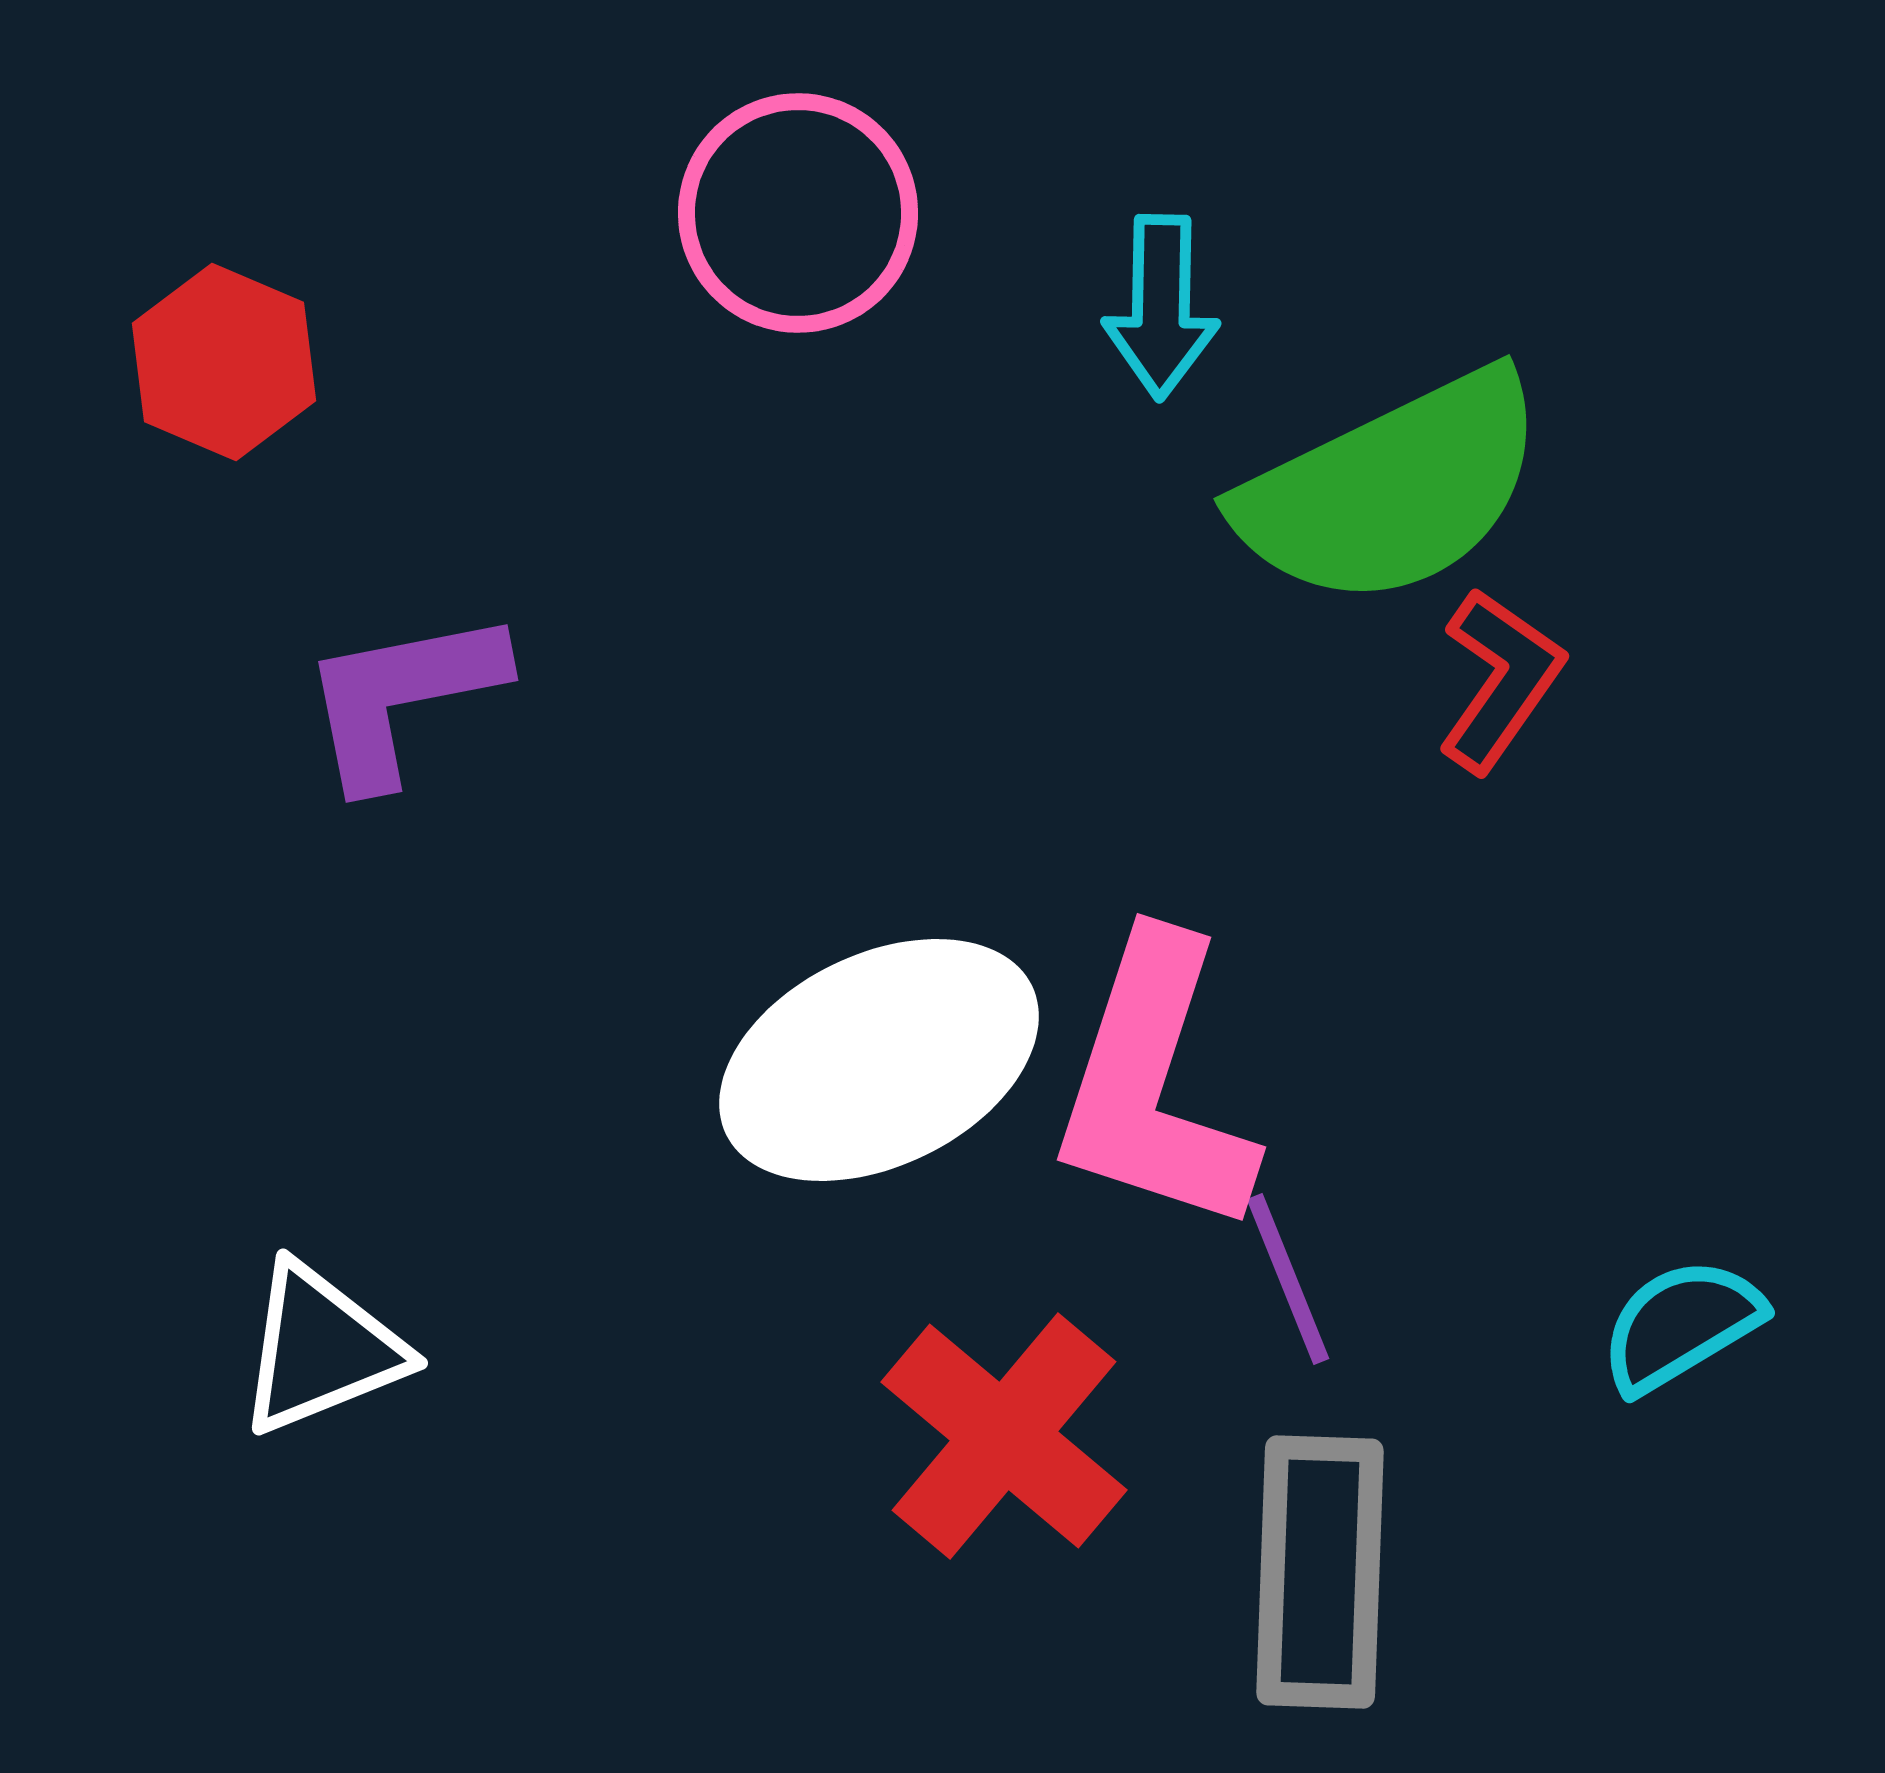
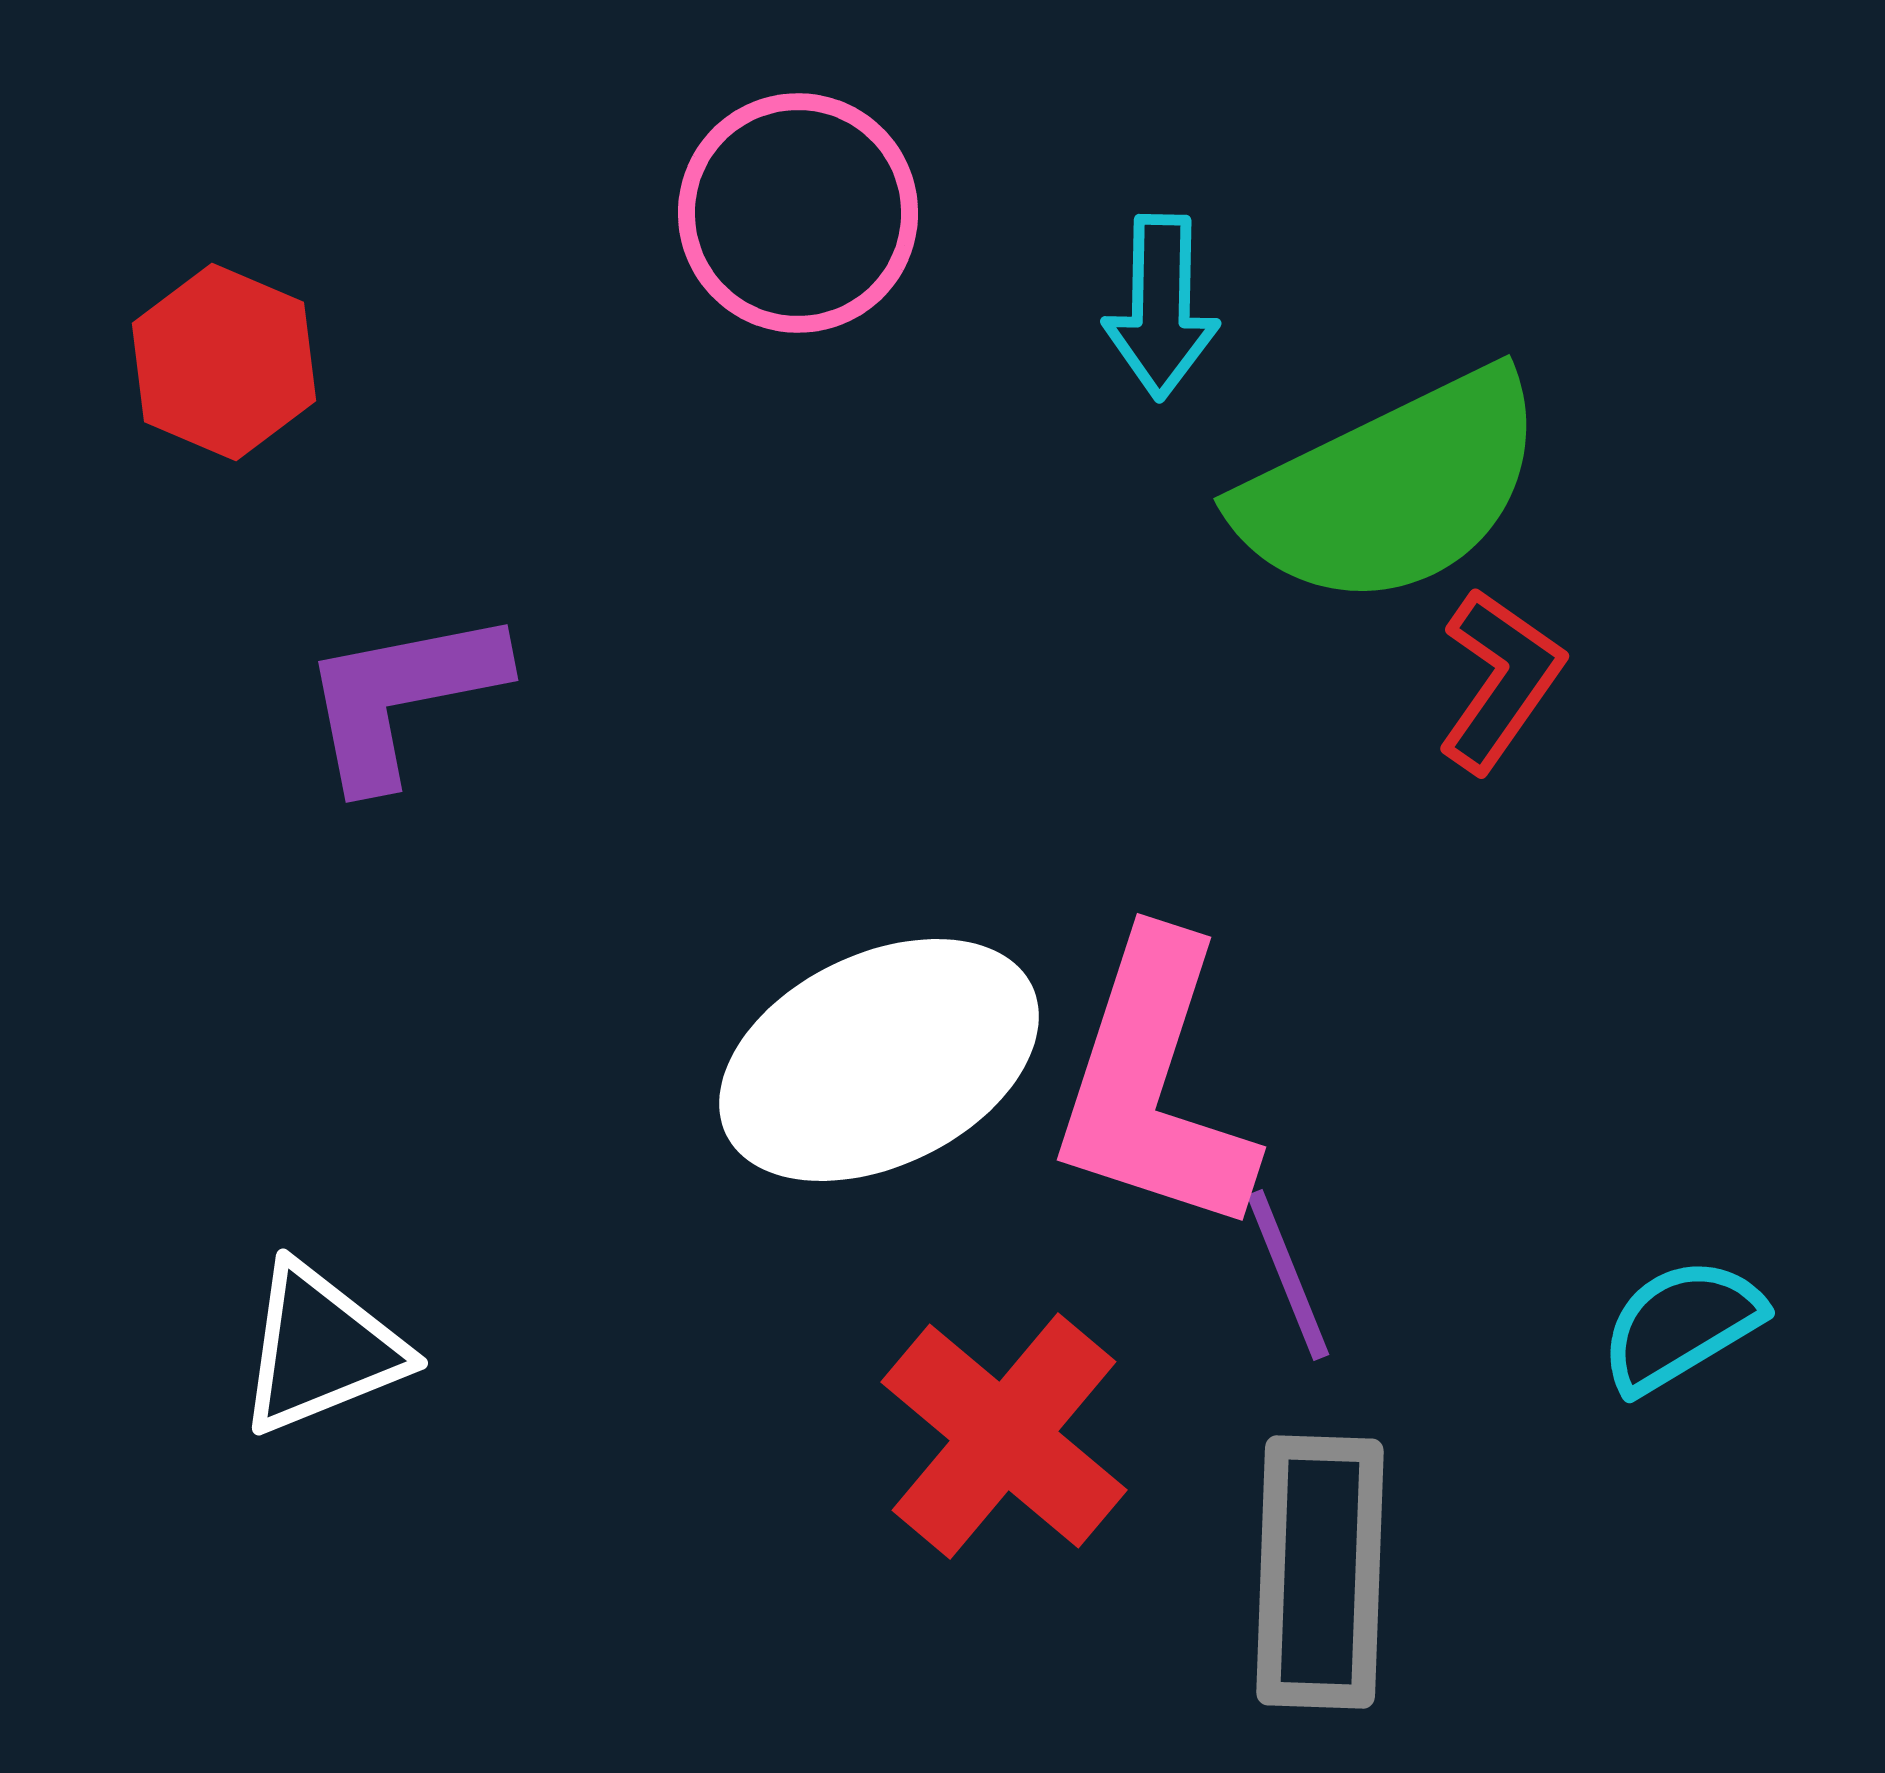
purple line: moved 4 px up
